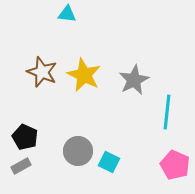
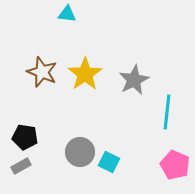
yellow star: moved 1 px right, 1 px up; rotated 12 degrees clockwise
black pentagon: rotated 15 degrees counterclockwise
gray circle: moved 2 px right, 1 px down
